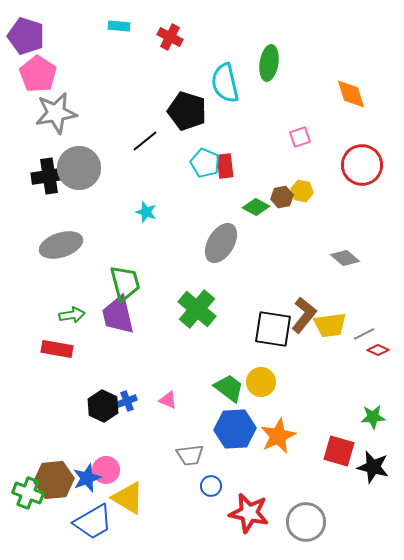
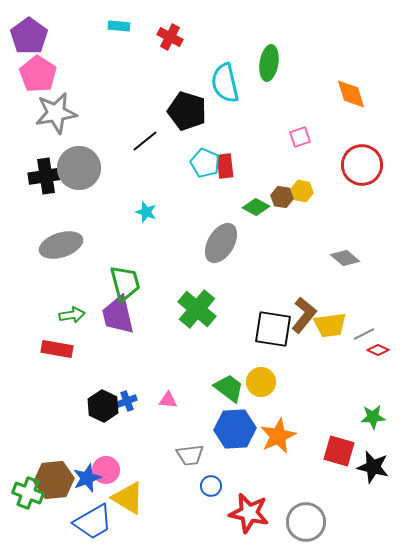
purple pentagon at (26, 36): moved 3 px right; rotated 18 degrees clockwise
black cross at (49, 176): moved 3 px left
brown hexagon at (282, 197): rotated 20 degrees clockwise
pink triangle at (168, 400): rotated 18 degrees counterclockwise
